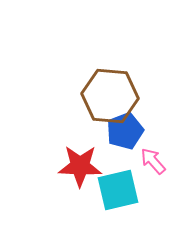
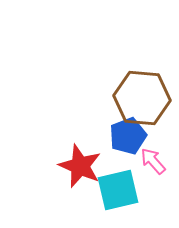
brown hexagon: moved 32 px right, 2 px down
blue pentagon: moved 3 px right, 5 px down
red star: rotated 21 degrees clockwise
